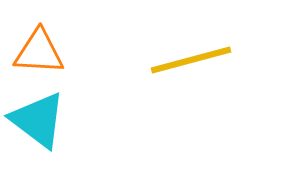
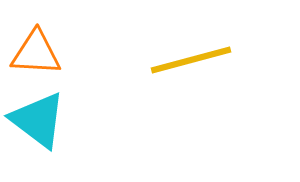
orange triangle: moved 3 px left, 1 px down
